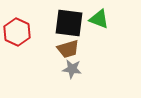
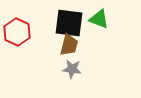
brown trapezoid: moved 1 px right, 4 px up; rotated 60 degrees counterclockwise
